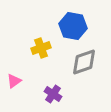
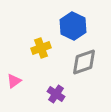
blue hexagon: rotated 16 degrees clockwise
purple cross: moved 3 px right
